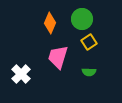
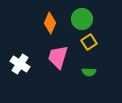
white cross: moved 1 px left, 10 px up; rotated 12 degrees counterclockwise
